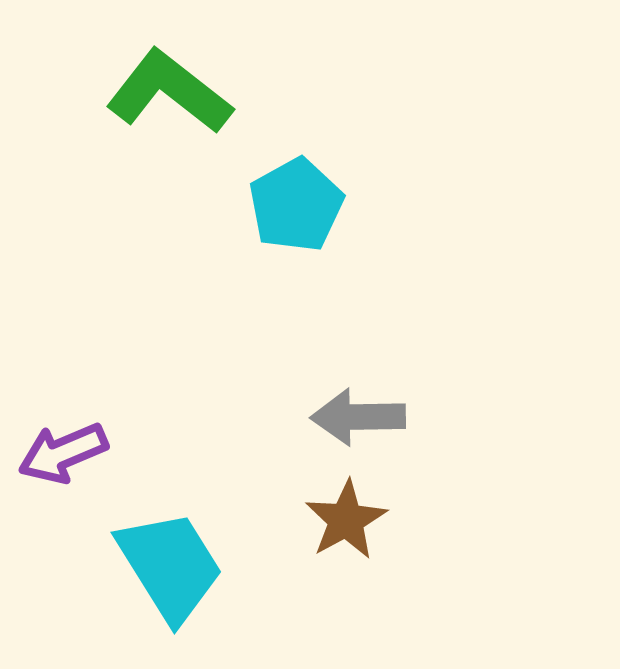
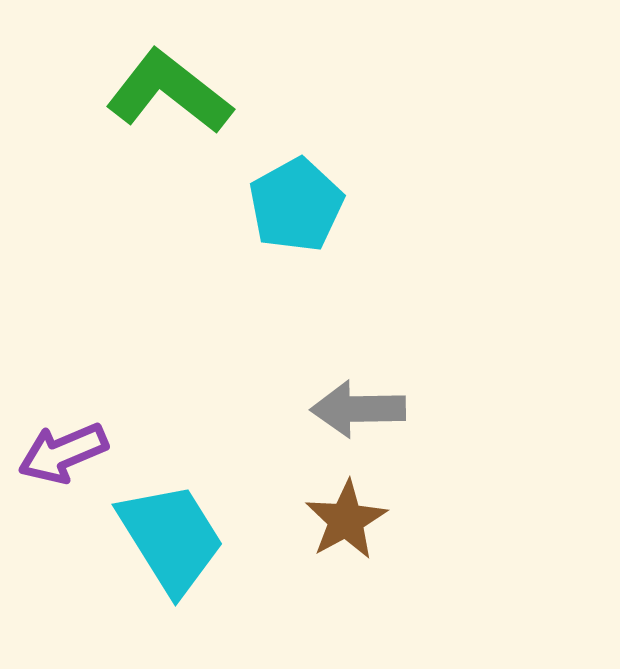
gray arrow: moved 8 px up
cyan trapezoid: moved 1 px right, 28 px up
